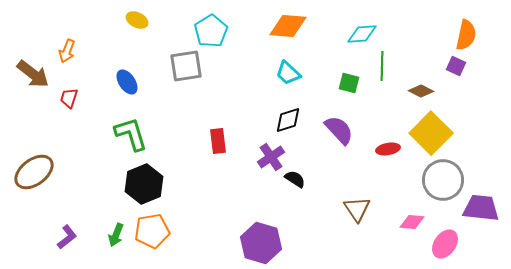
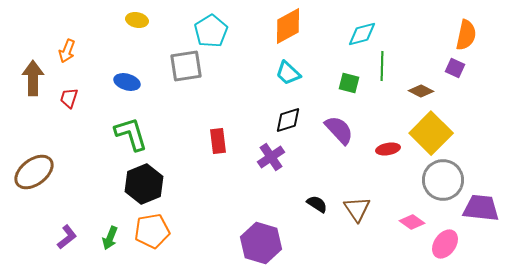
yellow ellipse: rotated 15 degrees counterclockwise
orange diamond: rotated 33 degrees counterclockwise
cyan diamond: rotated 12 degrees counterclockwise
purple square: moved 1 px left, 2 px down
brown arrow: moved 4 px down; rotated 128 degrees counterclockwise
blue ellipse: rotated 40 degrees counterclockwise
black semicircle: moved 22 px right, 25 px down
pink diamond: rotated 30 degrees clockwise
green arrow: moved 6 px left, 3 px down
